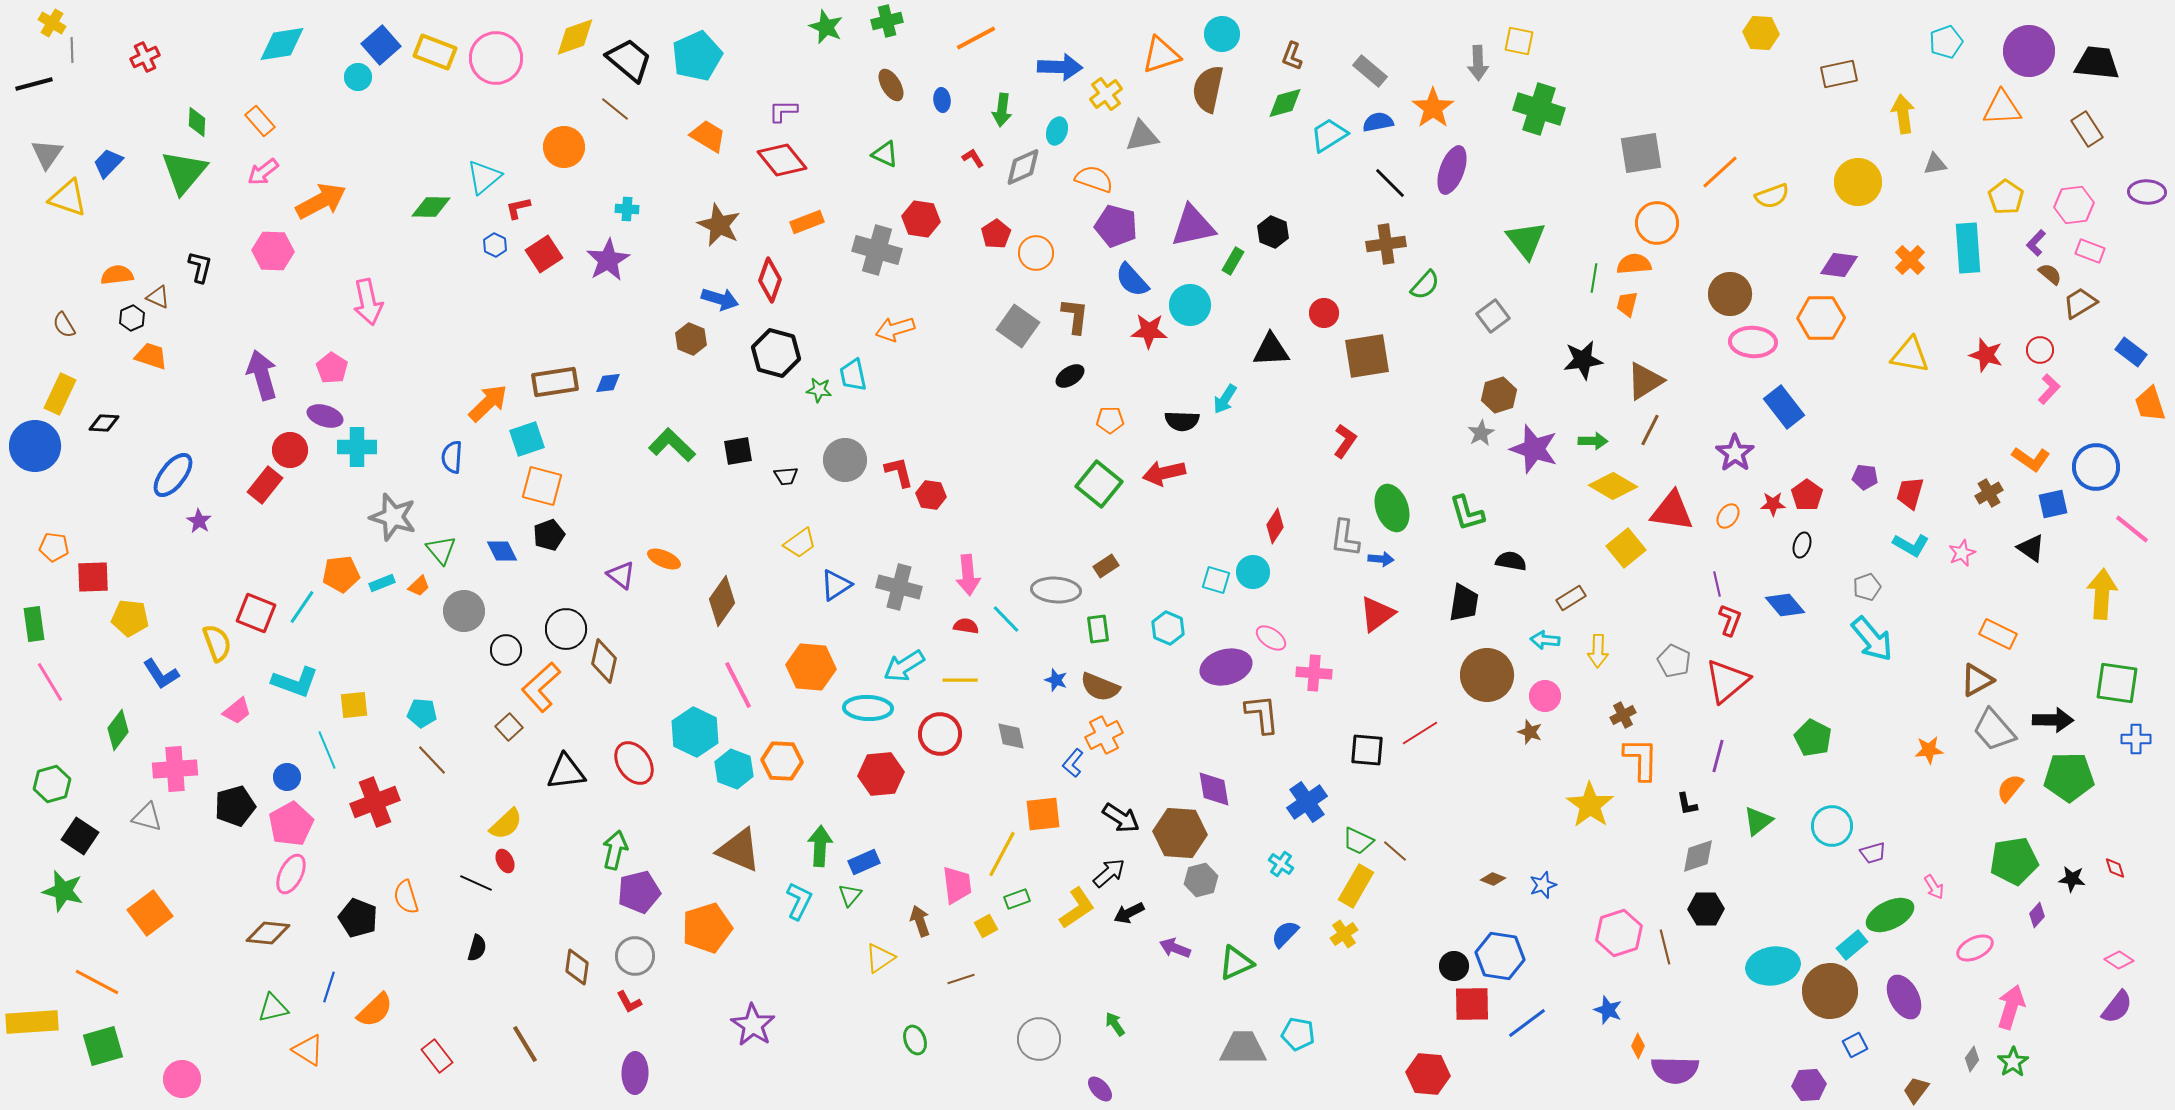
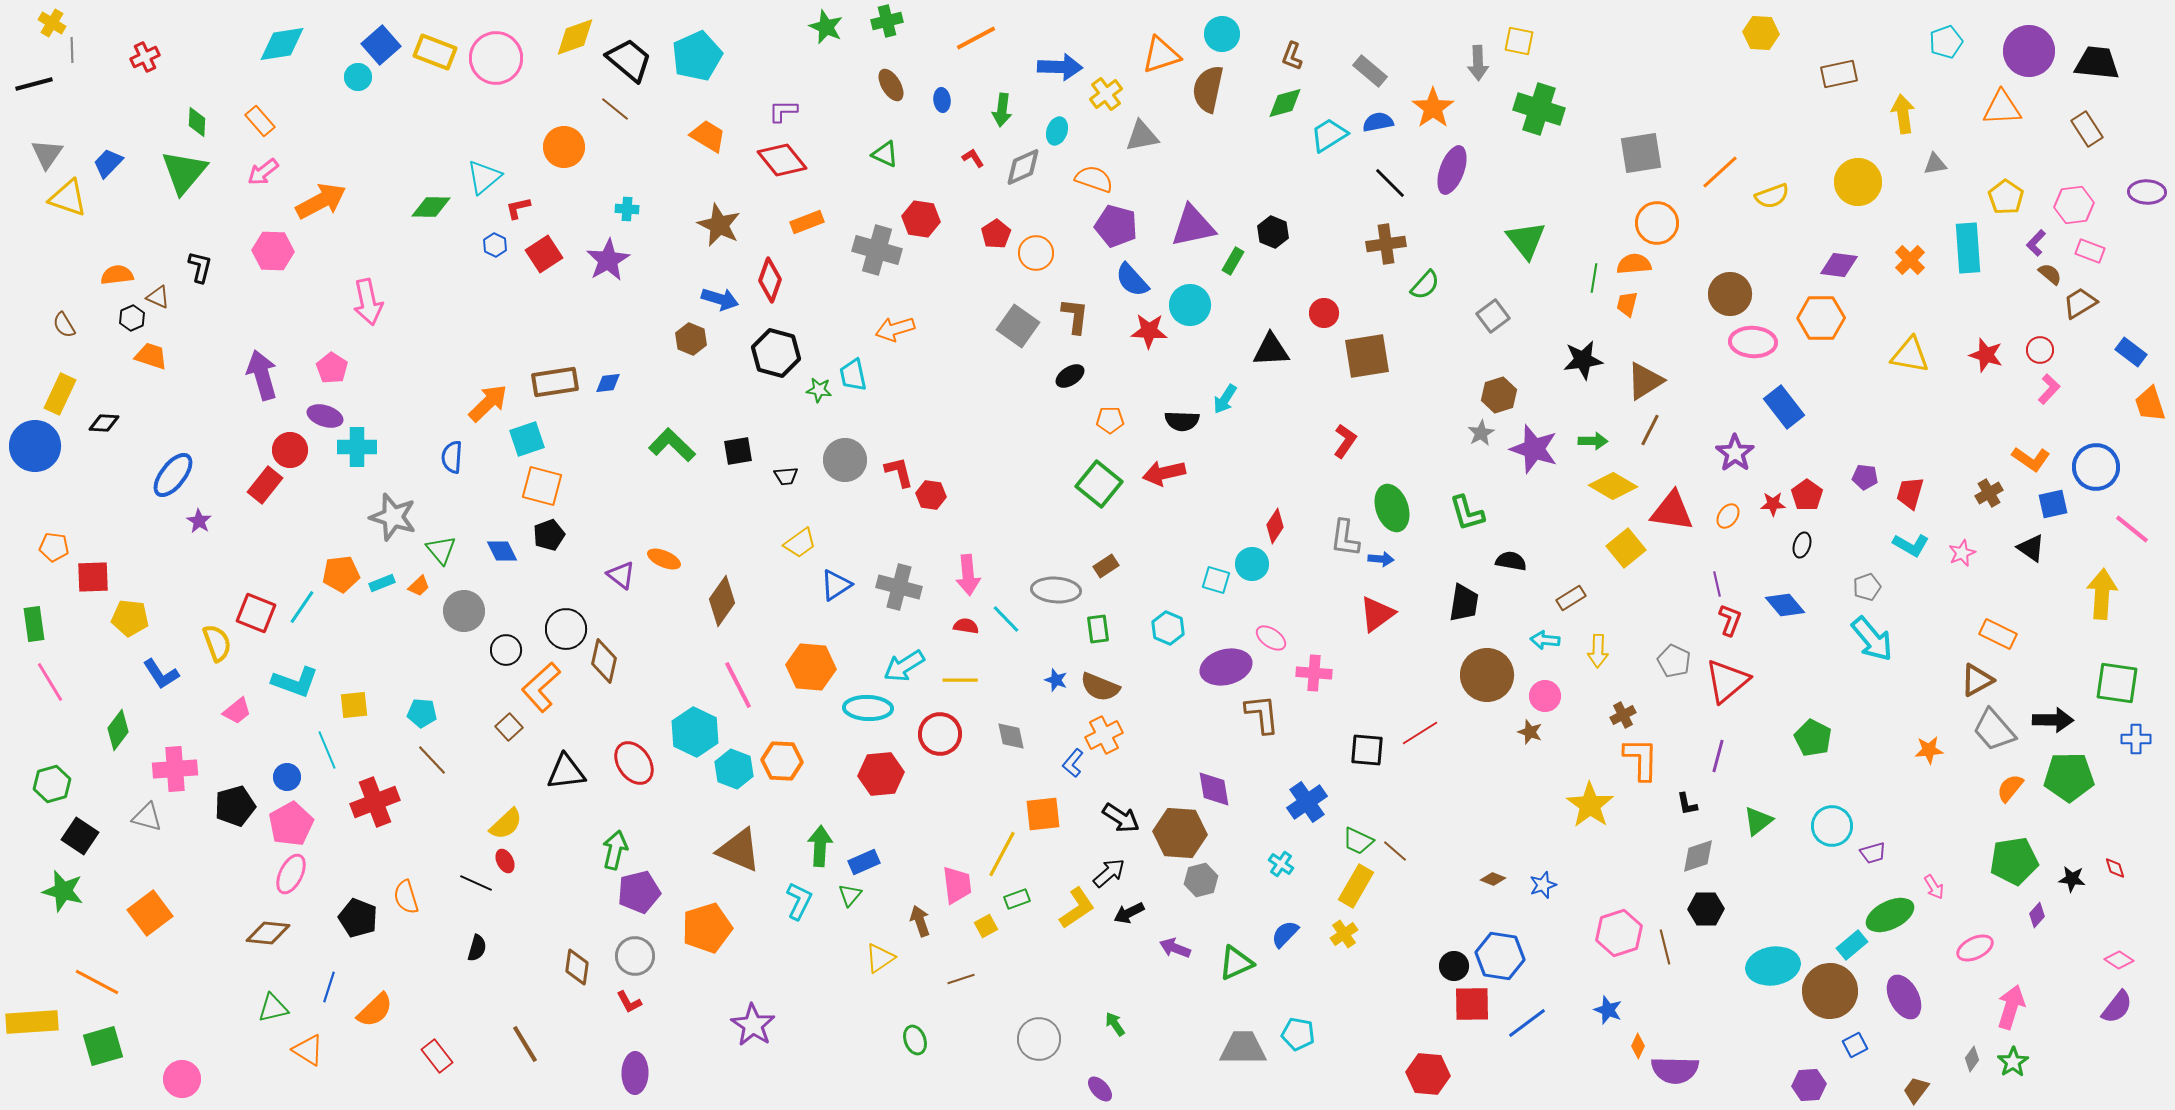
cyan circle at (1253, 572): moved 1 px left, 8 px up
